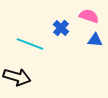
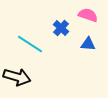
pink semicircle: moved 1 px left, 1 px up
blue triangle: moved 7 px left, 4 px down
cyan line: rotated 12 degrees clockwise
